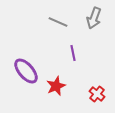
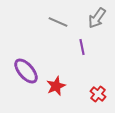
gray arrow: moved 3 px right; rotated 15 degrees clockwise
purple line: moved 9 px right, 6 px up
red cross: moved 1 px right
